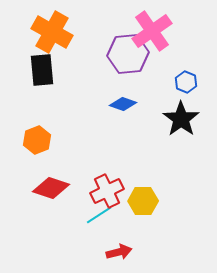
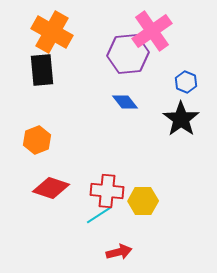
blue diamond: moved 2 px right, 2 px up; rotated 32 degrees clockwise
red cross: rotated 32 degrees clockwise
